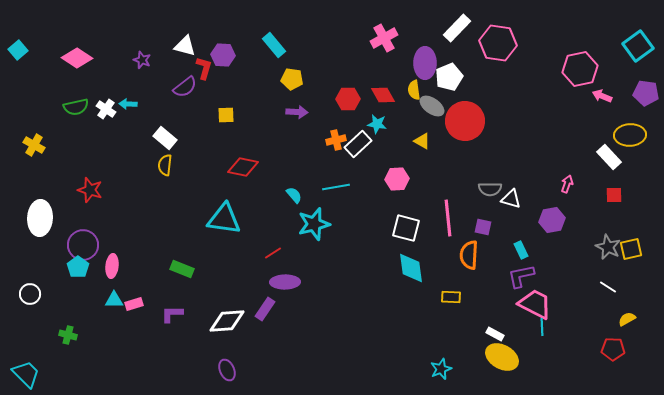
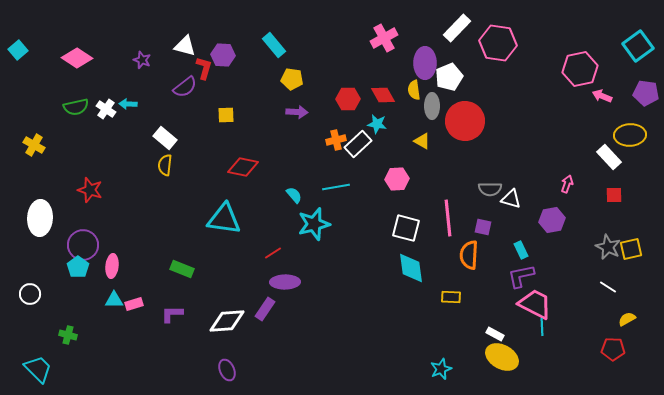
gray ellipse at (432, 106): rotated 55 degrees clockwise
cyan trapezoid at (26, 374): moved 12 px right, 5 px up
